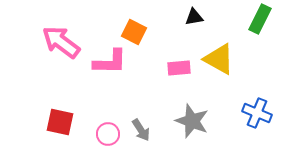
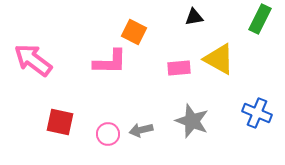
pink arrow: moved 28 px left, 18 px down
gray arrow: rotated 110 degrees clockwise
